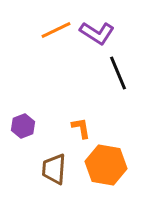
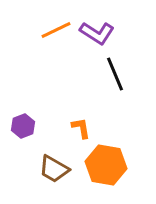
black line: moved 3 px left, 1 px down
brown trapezoid: rotated 64 degrees counterclockwise
